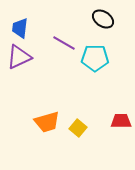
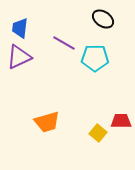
yellow square: moved 20 px right, 5 px down
